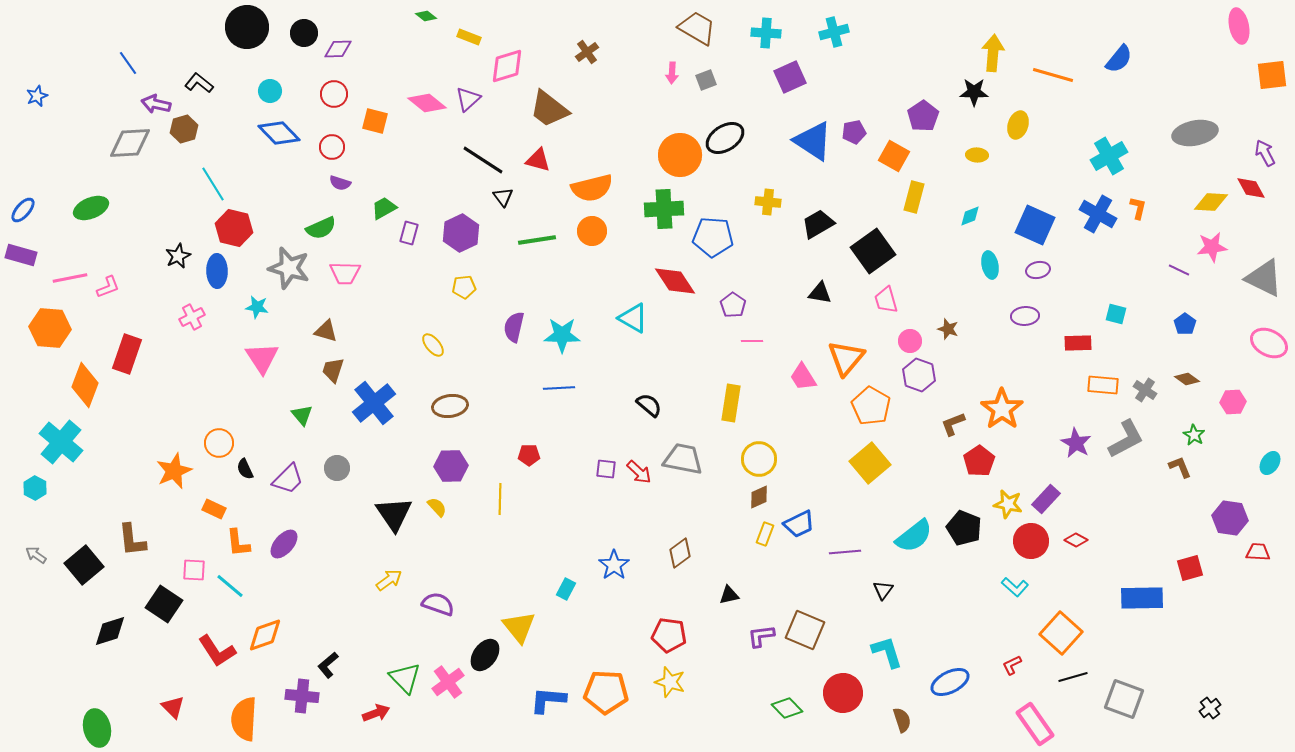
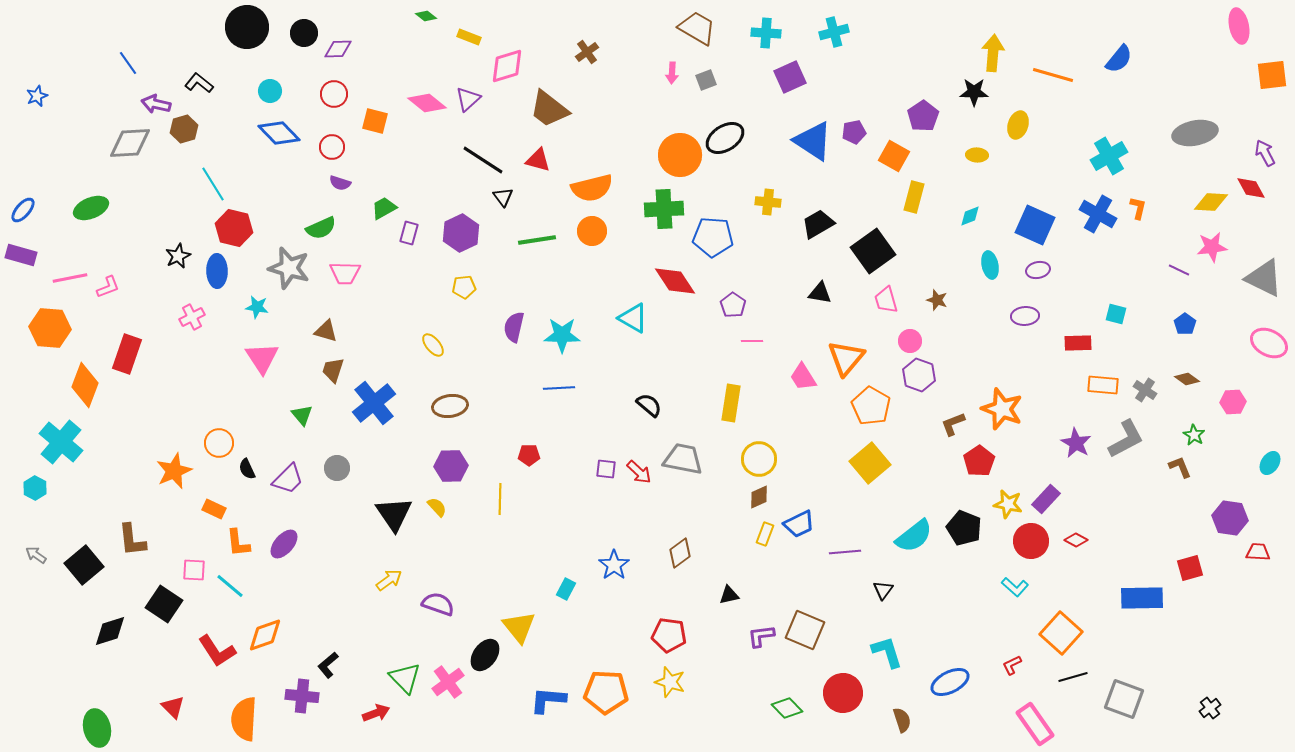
brown star at (948, 329): moved 11 px left, 29 px up
orange star at (1002, 409): rotated 15 degrees counterclockwise
black semicircle at (245, 469): moved 2 px right
